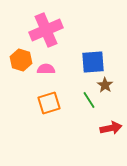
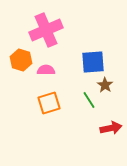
pink semicircle: moved 1 px down
